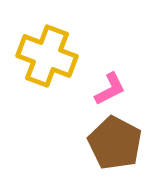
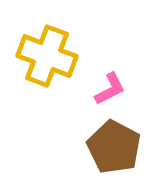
brown pentagon: moved 1 px left, 4 px down
